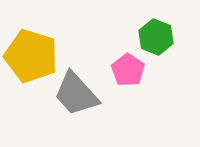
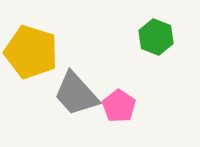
yellow pentagon: moved 4 px up
pink pentagon: moved 9 px left, 36 px down
